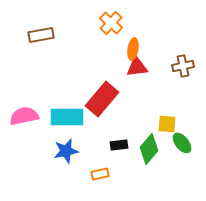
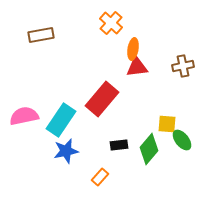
cyan rectangle: moved 6 px left, 3 px down; rotated 56 degrees counterclockwise
green ellipse: moved 3 px up
orange rectangle: moved 3 px down; rotated 36 degrees counterclockwise
